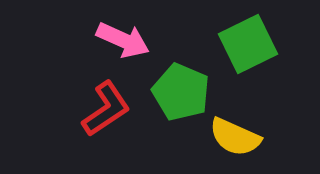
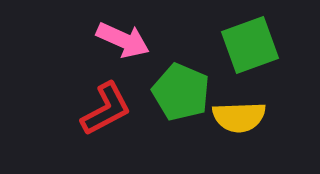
green square: moved 2 px right, 1 px down; rotated 6 degrees clockwise
red L-shape: rotated 6 degrees clockwise
yellow semicircle: moved 4 px right, 20 px up; rotated 26 degrees counterclockwise
